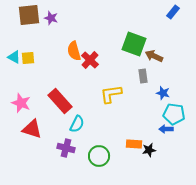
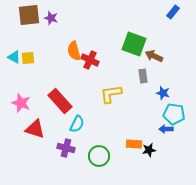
red cross: rotated 18 degrees counterclockwise
red triangle: moved 3 px right
